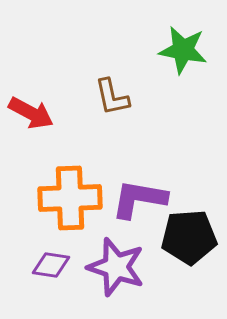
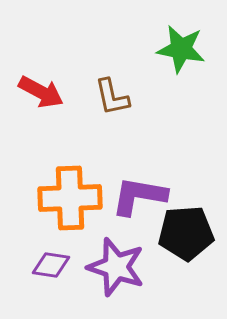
green star: moved 2 px left, 1 px up
red arrow: moved 10 px right, 21 px up
purple L-shape: moved 3 px up
black pentagon: moved 3 px left, 4 px up
